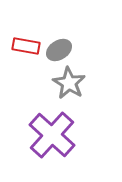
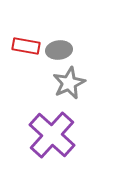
gray ellipse: rotated 25 degrees clockwise
gray star: rotated 16 degrees clockwise
